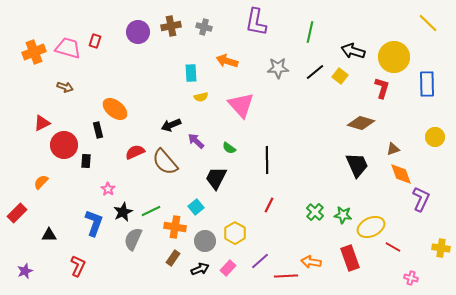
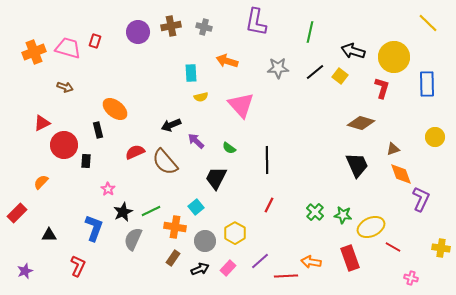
blue L-shape at (94, 223): moved 5 px down
